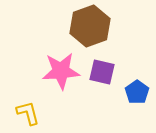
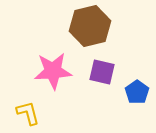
brown hexagon: rotated 6 degrees clockwise
pink star: moved 8 px left
